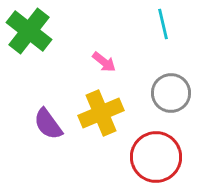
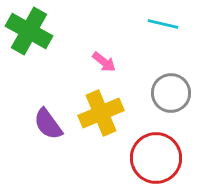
cyan line: rotated 64 degrees counterclockwise
green cross: rotated 9 degrees counterclockwise
red circle: moved 1 px down
